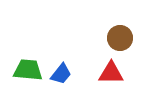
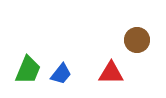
brown circle: moved 17 px right, 2 px down
green trapezoid: rotated 108 degrees clockwise
